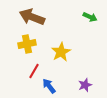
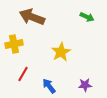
green arrow: moved 3 px left
yellow cross: moved 13 px left
red line: moved 11 px left, 3 px down
purple star: rotated 16 degrees clockwise
